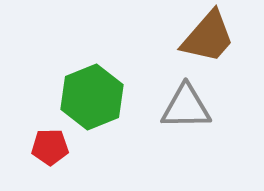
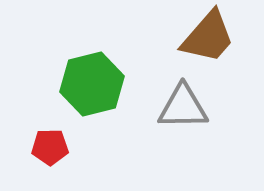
green hexagon: moved 13 px up; rotated 8 degrees clockwise
gray triangle: moved 3 px left
